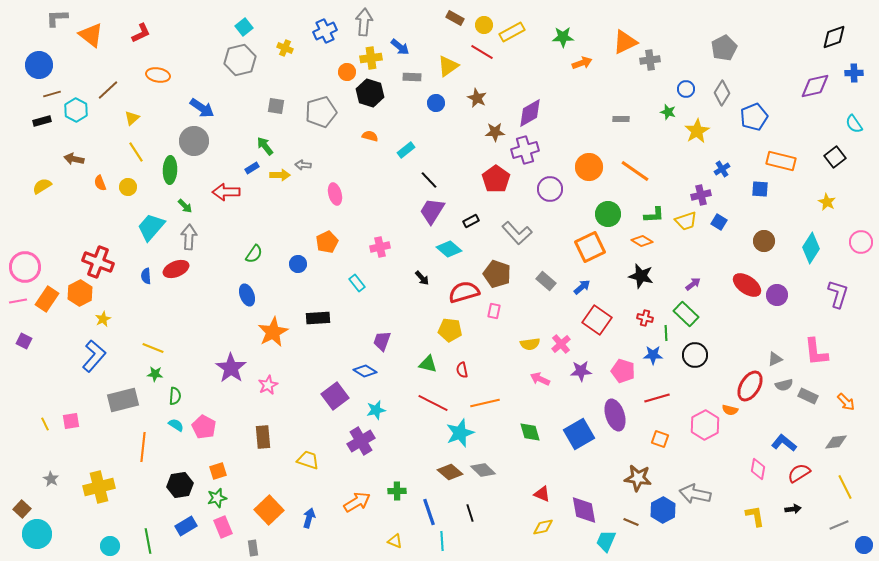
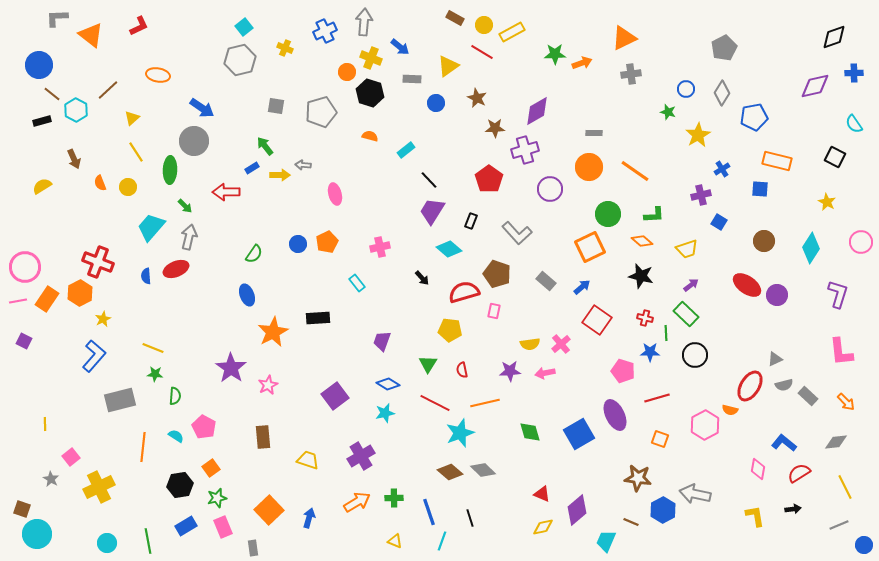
red L-shape at (141, 33): moved 2 px left, 7 px up
green star at (563, 37): moved 8 px left, 17 px down
orange triangle at (625, 42): moved 1 px left, 4 px up
yellow cross at (371, 58): rotated 30 degrees clockwise
gray cross at (650, 60): moved 19 px left, 14 px down
gray rectangle at (412, 77): moved 2 px down
brown line at (52, 94): rotated 54 degrees clockwise
purple diamond at (530, 113): moved 7 px right, 2 px up
blue pentagon at (754, 117): rotated 12 degrees clockwise
gray rectangle at (621, 119): moved 27 px left, 14 px down
yellow star at (697, 131): moved 1 px right, 4 px down
brown star at (495, 132): moved 4 px up
black square at (835, 157): rotated 25 degrees counterclockwise
brown arrow at (74, 159): rotated 126 degrees counterclockwise
orange rectangle at (781, 161): moved 4 px left
red pentagon at (496, 179): moved 7 px left
black rectangle at (471, 221): rotated 42 degrees counterclockwise
yellow trapezoid at (686, 221): moved 1 px right, 28 px down
gray arrow at (189, 237): rotated 10 degrees clockwise
orange diamond at (642, 241): rotated 10 degrees clockwise
blue circle at (298, 264): moved 20 px up
purple arrow at (693, 284): moved 2 px left, 1 px down
pink L-shape at (816, 352): moved 25 px right
blue star at (653, 355): moved 3 px left, 3 px up
green triangle at (428, 364): rotated 48 degrees clockwise
blue diamond at (365, 371): moved 23 px right, 13 px down
purple star at (581, 371): moved 71 px left
pink arrow at (540, 379): moved 5 px right, 6 px up; rotated 36 degrees counterclockwise
gray rectangle at (808, 396): rotated 18 degrees clockwise
gray rectangle at (123, 400): moved 3 px left
red line at (433, 403): moved 2 px right
cyan star at (376, 410): moved 9 px right, 3 px down
purple ellipse at (615, 415): rotated 8 degrees counterclockwise
pink square at (71, 421): moved 36 px down; rotated 30 degrees counterclockwise
yellow line at (45, 424): rotated 24 degrees clockwise
cyan semicircle at (176, 425): moved 11 px down
purple cross at (361, 441): moved 15 px down
orange square at (218, 471): moved 7 px left, 3 px up; rotated 18 degrees counterclockwise
yellow cross at (99, 487): rotated 12 degrees counterclockwise
green cross at (397, 491): moved 3 px left, 7 px down
brown square at (22, 509): rotated 24 degrees counterclockwise
purple diamond at (584, 510): moved 7 px left; rotated 60 degrees clockwise
black line at (470, 513): moved 5 px down
cyan line at (442, 541): rotated 24 degrees clockwise
cyan circle at (110, 546): moved 3 px left, 3 px up
